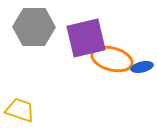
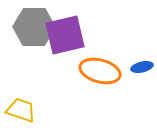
purple square: moved 21 px left, 3 px up
orange ellipse: moved 12 px left, 12 px down
yellow trapezoid: moved 1 px right
